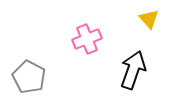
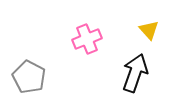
yellow triangle: moved 11 px down
black arrow: moved 2 px right, 3 px down
